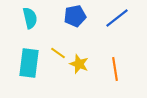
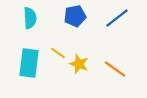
cyan semicircle: rotated 10 degrees clockwise
orange line: rotated 45 degrees counterclockwise
